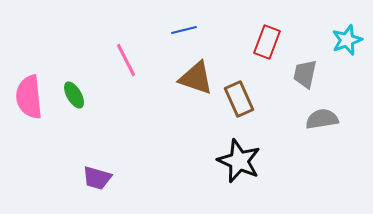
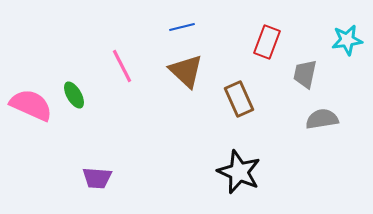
blue line: moved 2 px left, 3 px up
cyan star: rotated 12 degrees clockwise
pink line: moved 4 px left, 6 px down
brown triangle: moved 10 px left, 7 px up; rotated 24 degrees clockwise
pink semicircle: moved 2 px right, 8 px down; rotated 120 degrees clockwise
black star: moved 11 px down
purple trapezoid: rotated 12 degrees counterclockwise
